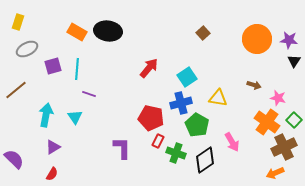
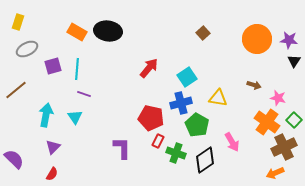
purple line: moved 5 px left
purple triangle: rotated 14 degrees counterclockwise
